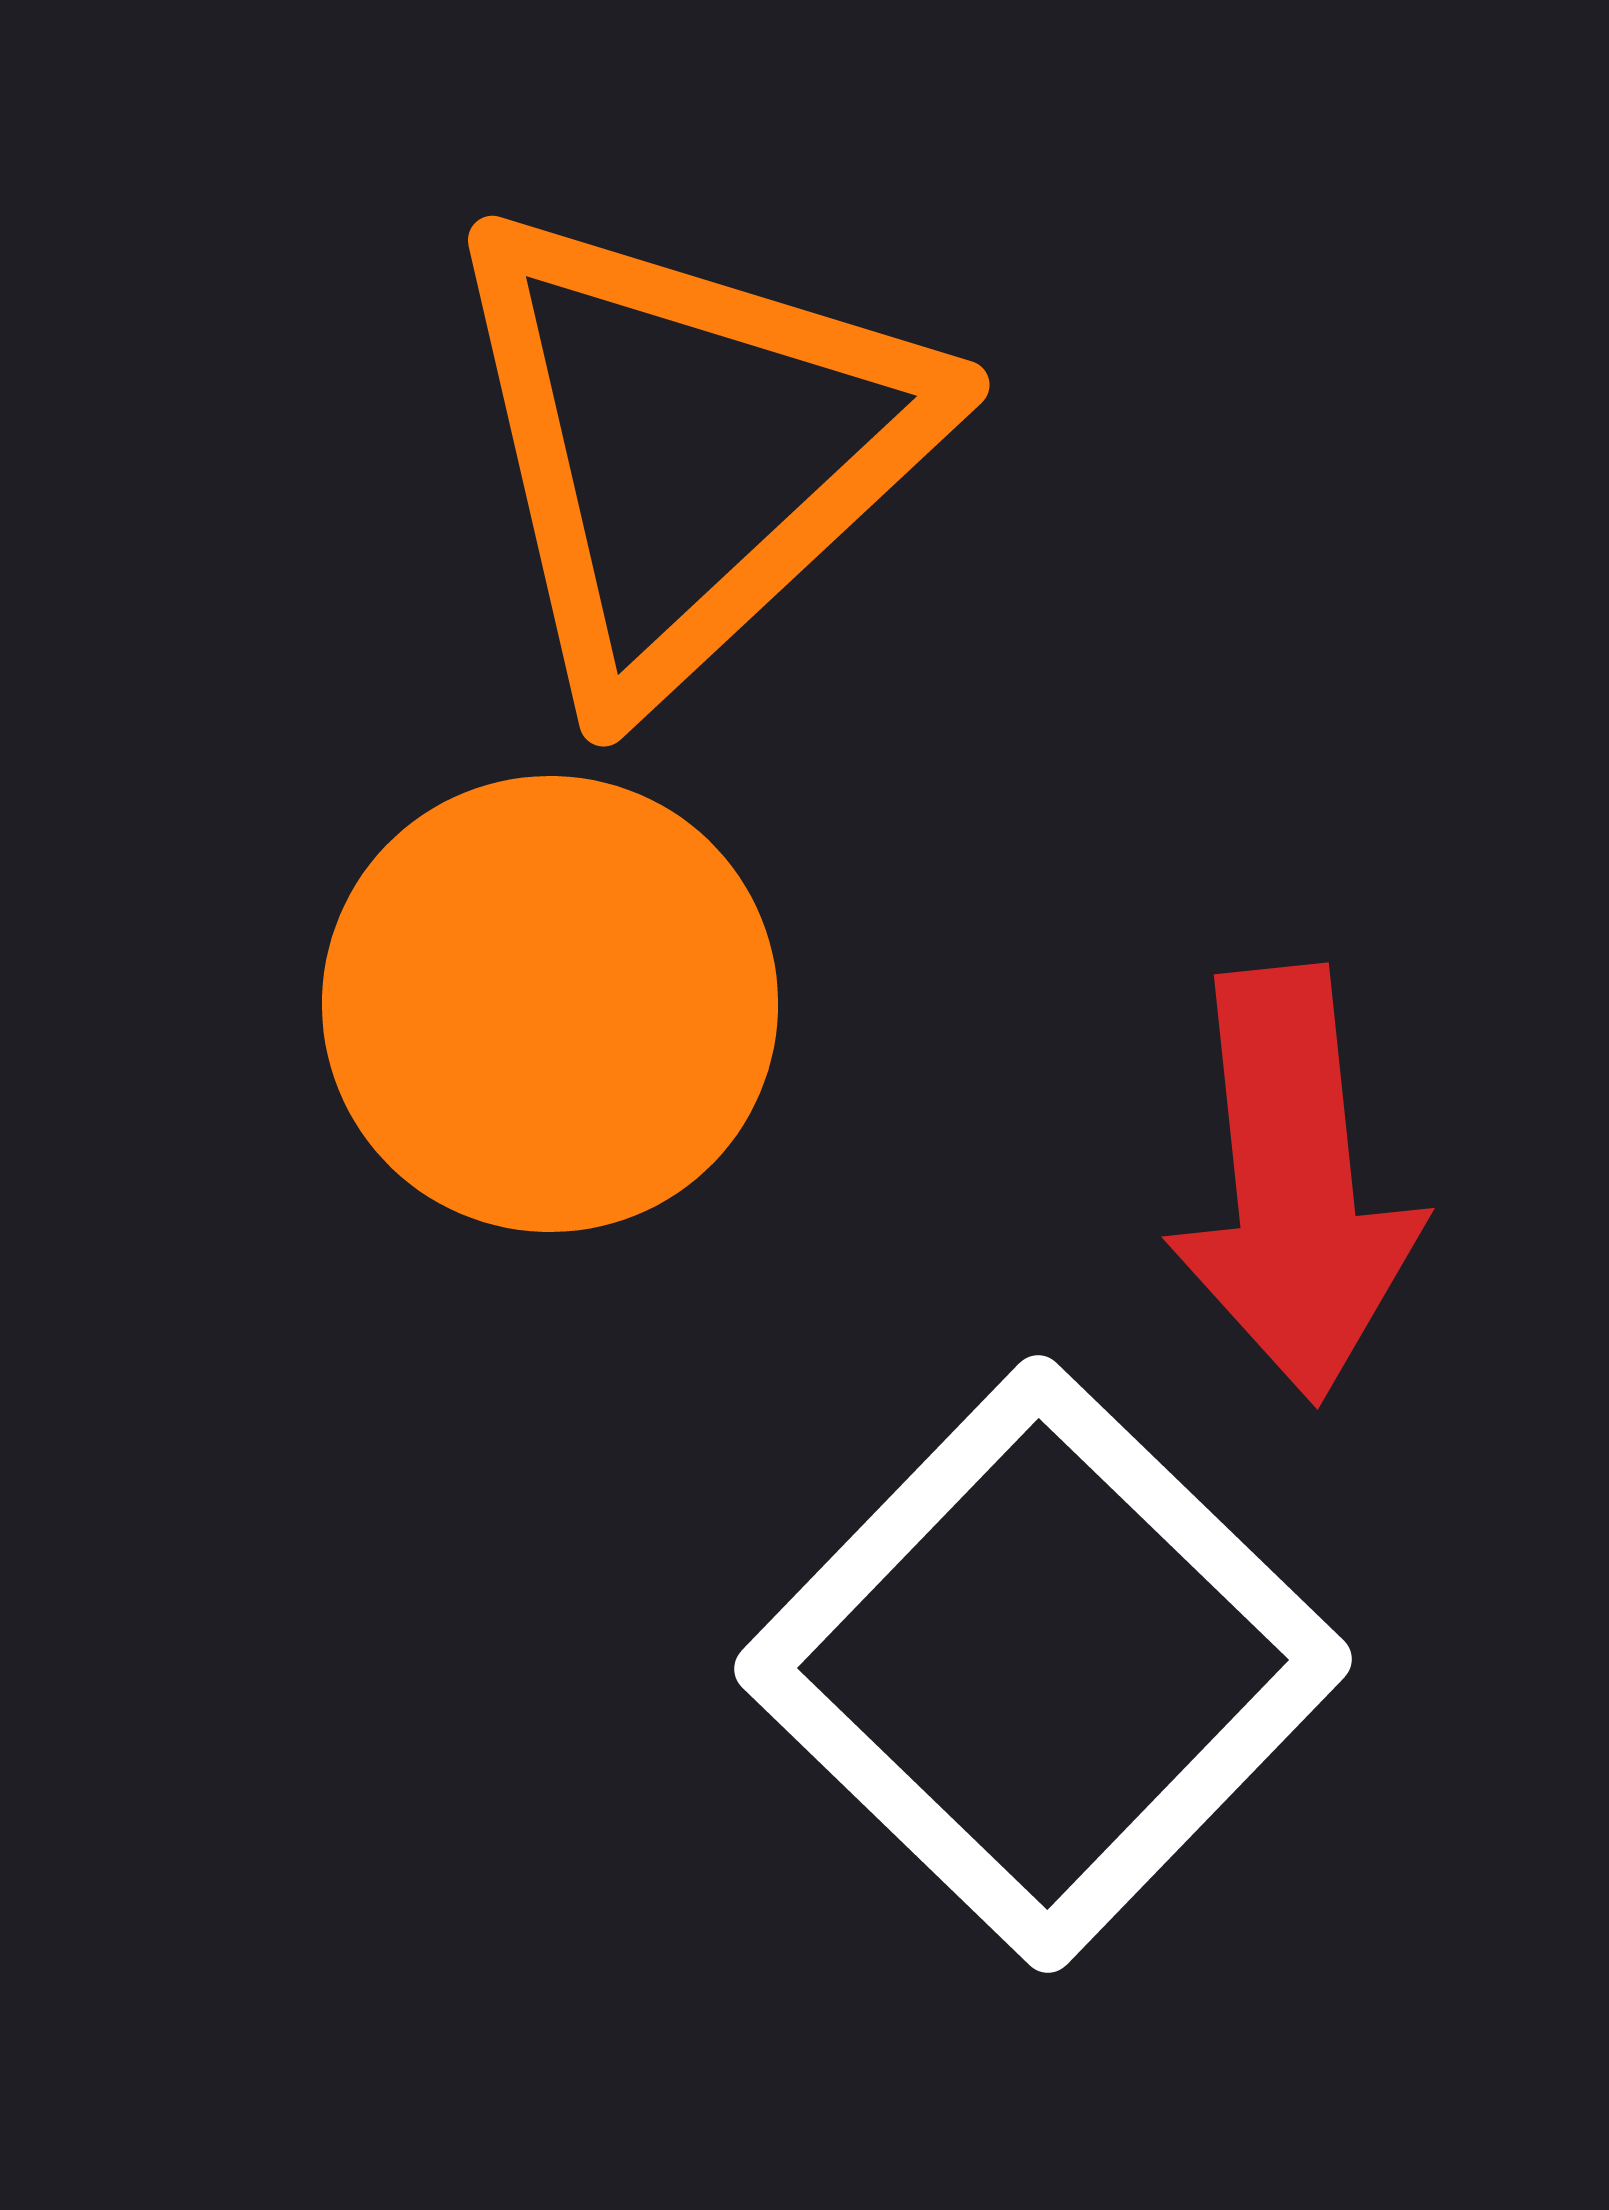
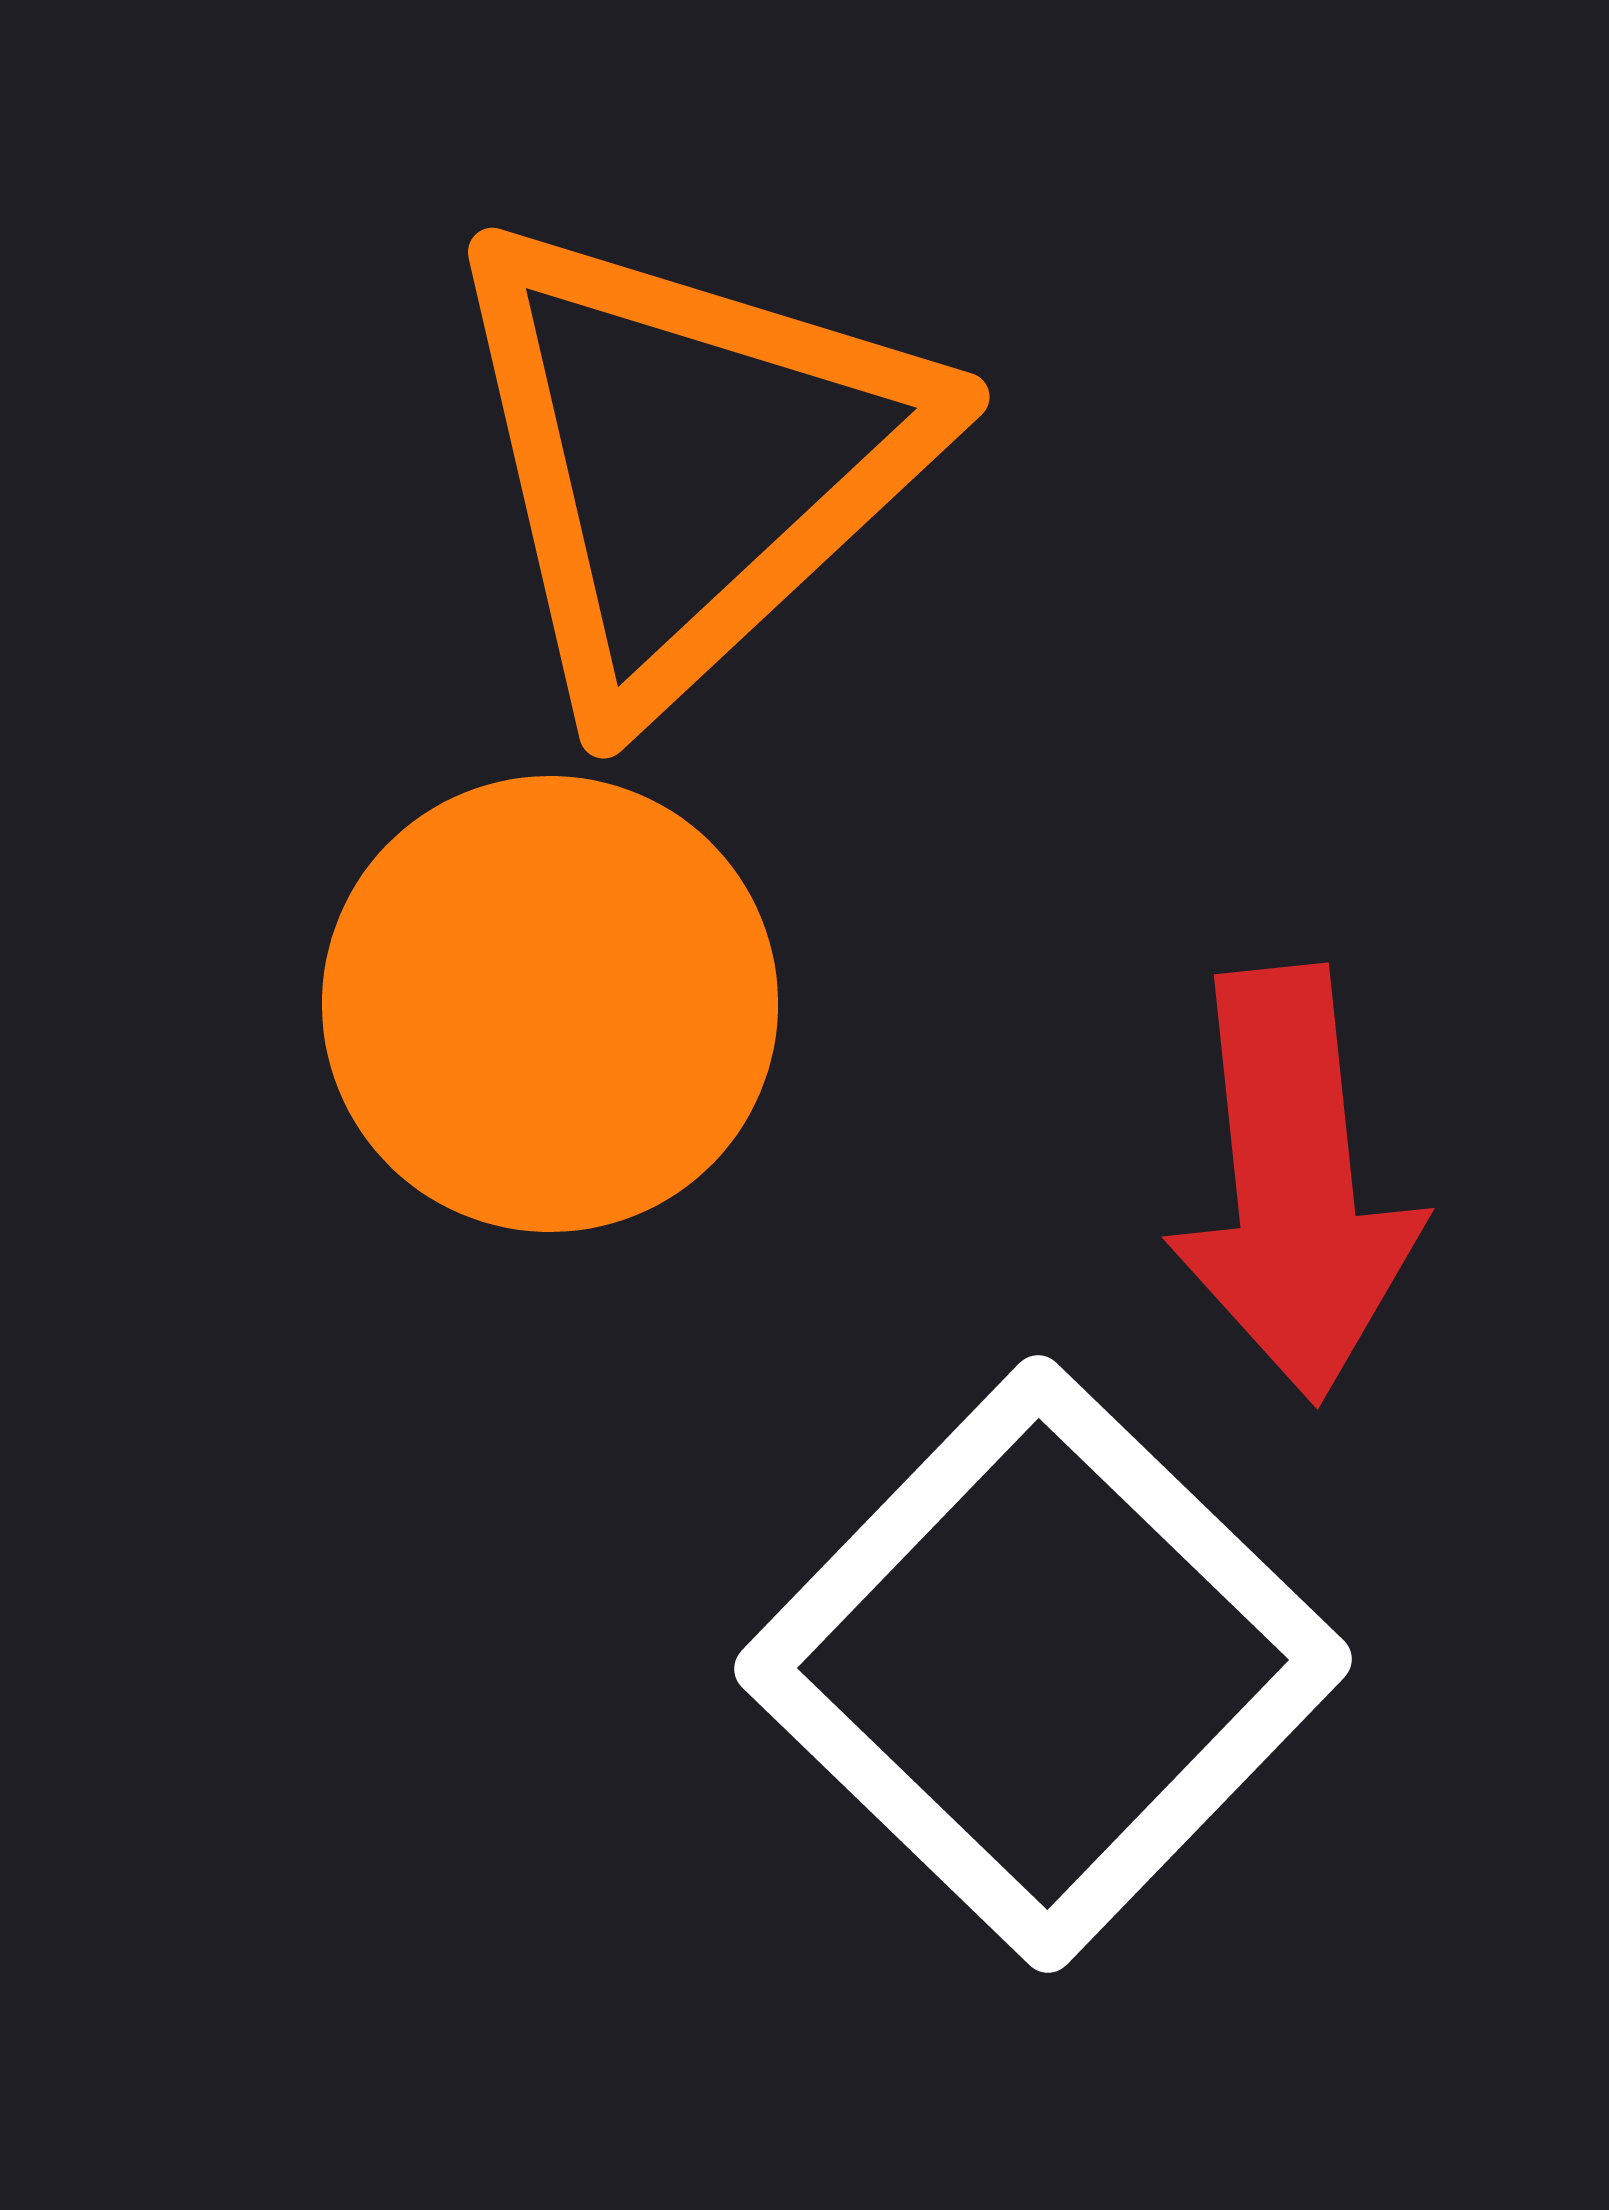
orange triangle: moved 12 px down
